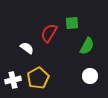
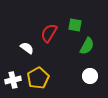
green square: moved 3 px right, 2 px down; rotated 16 degrees clockwise
